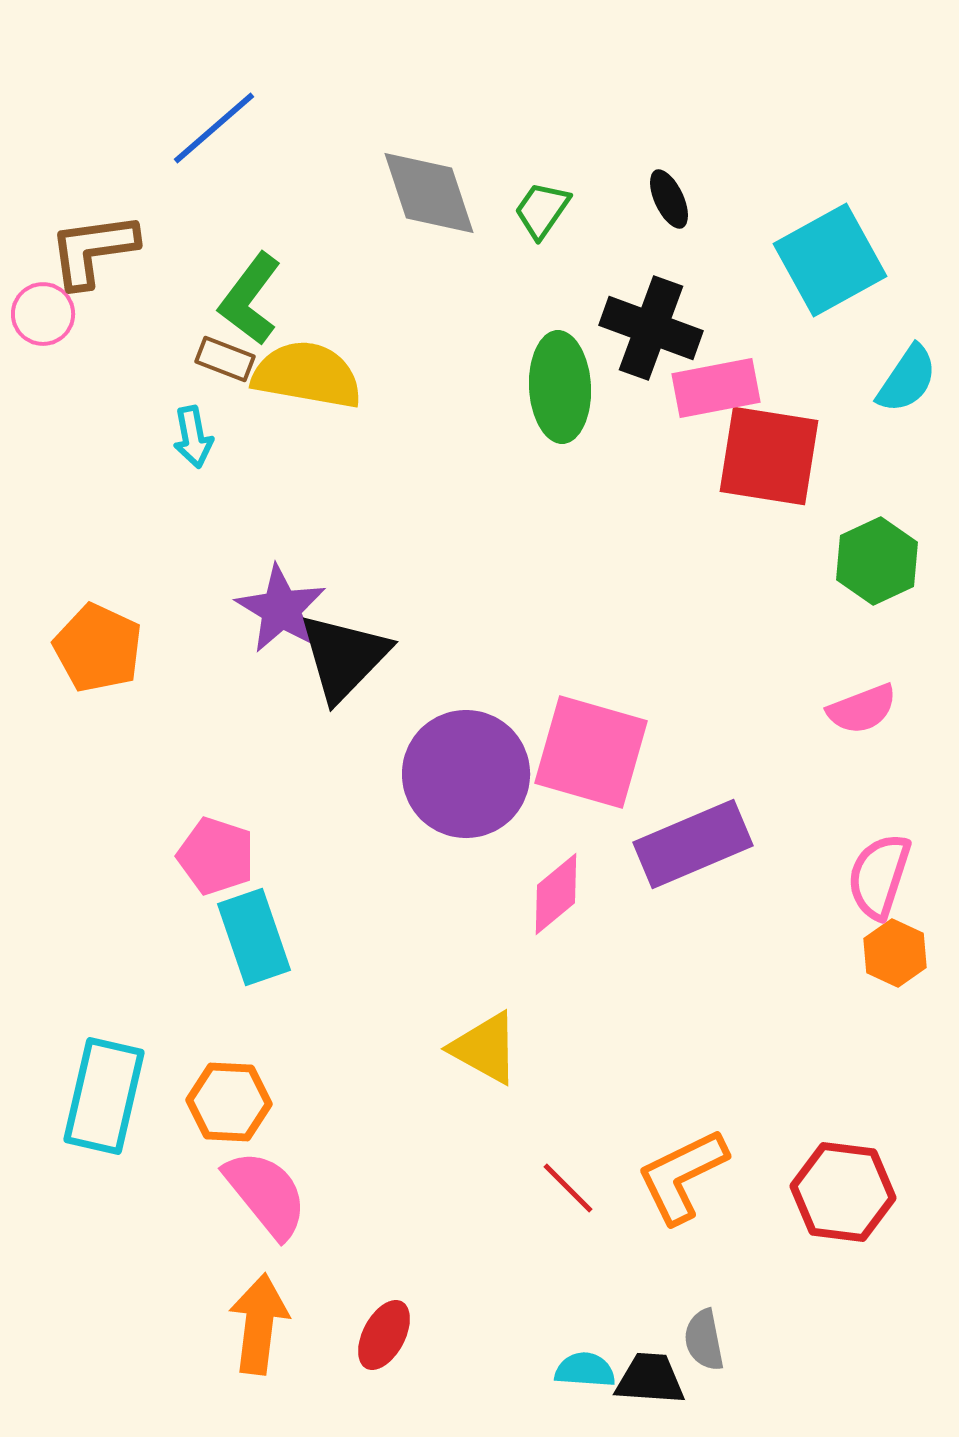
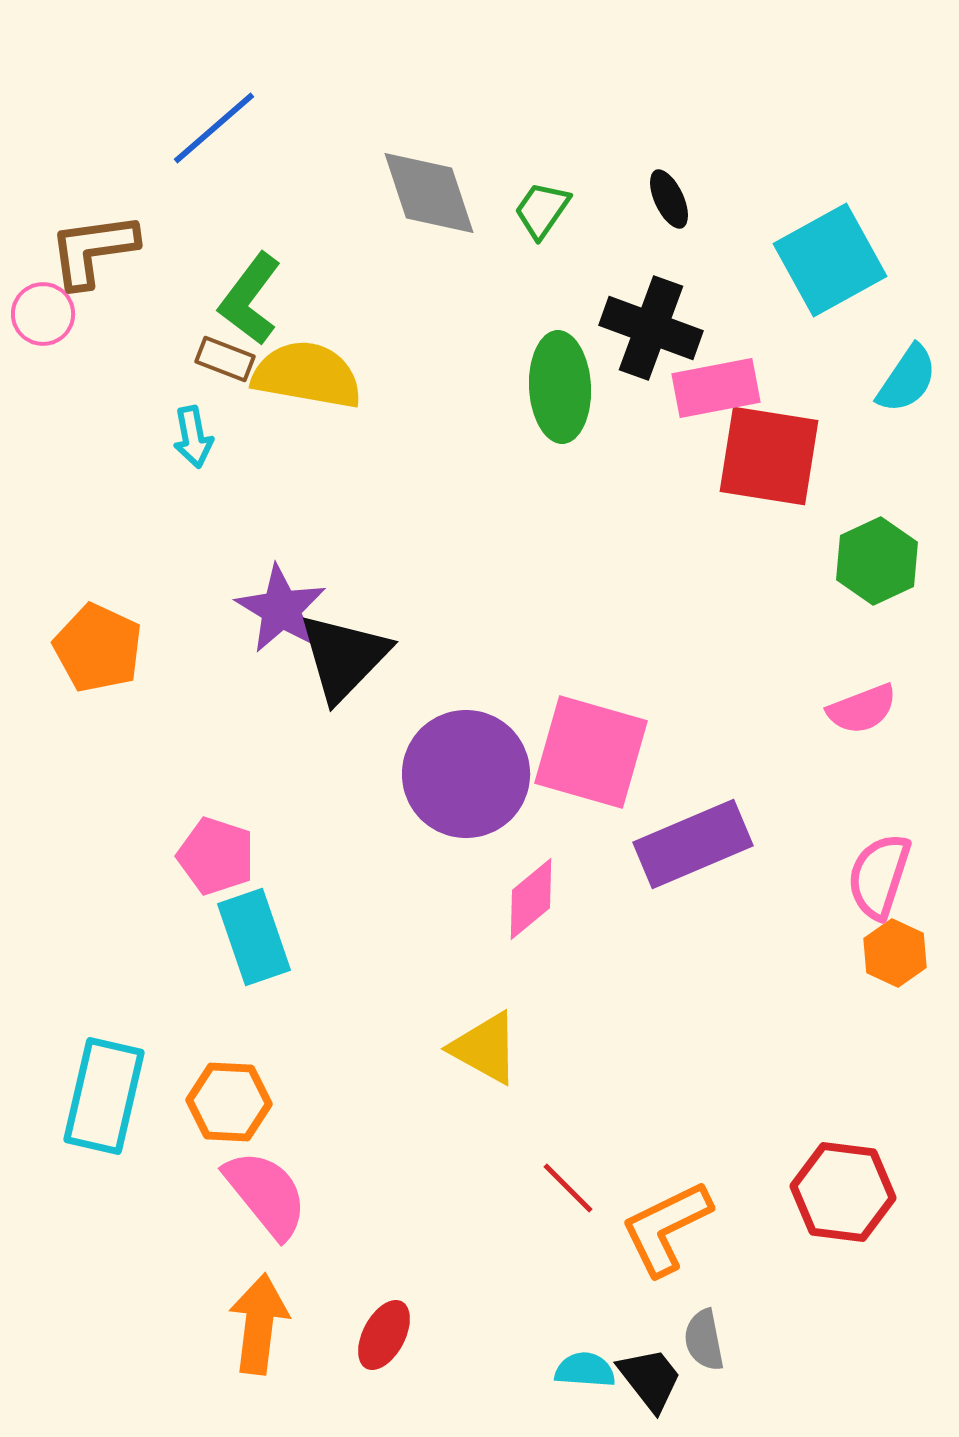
pink diamond at (556, 894): moved 25 px left, 5 px down
orange L-shape at (682, 1176): moved 16 px left, 52 px down
black trapezoid at (650, 1379): rotated 48 degrees clockwise
